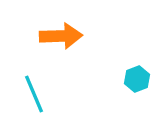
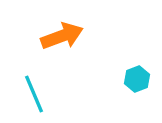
orange arrow: moved 1 px right; rotated 18 degrees counterclockwise
